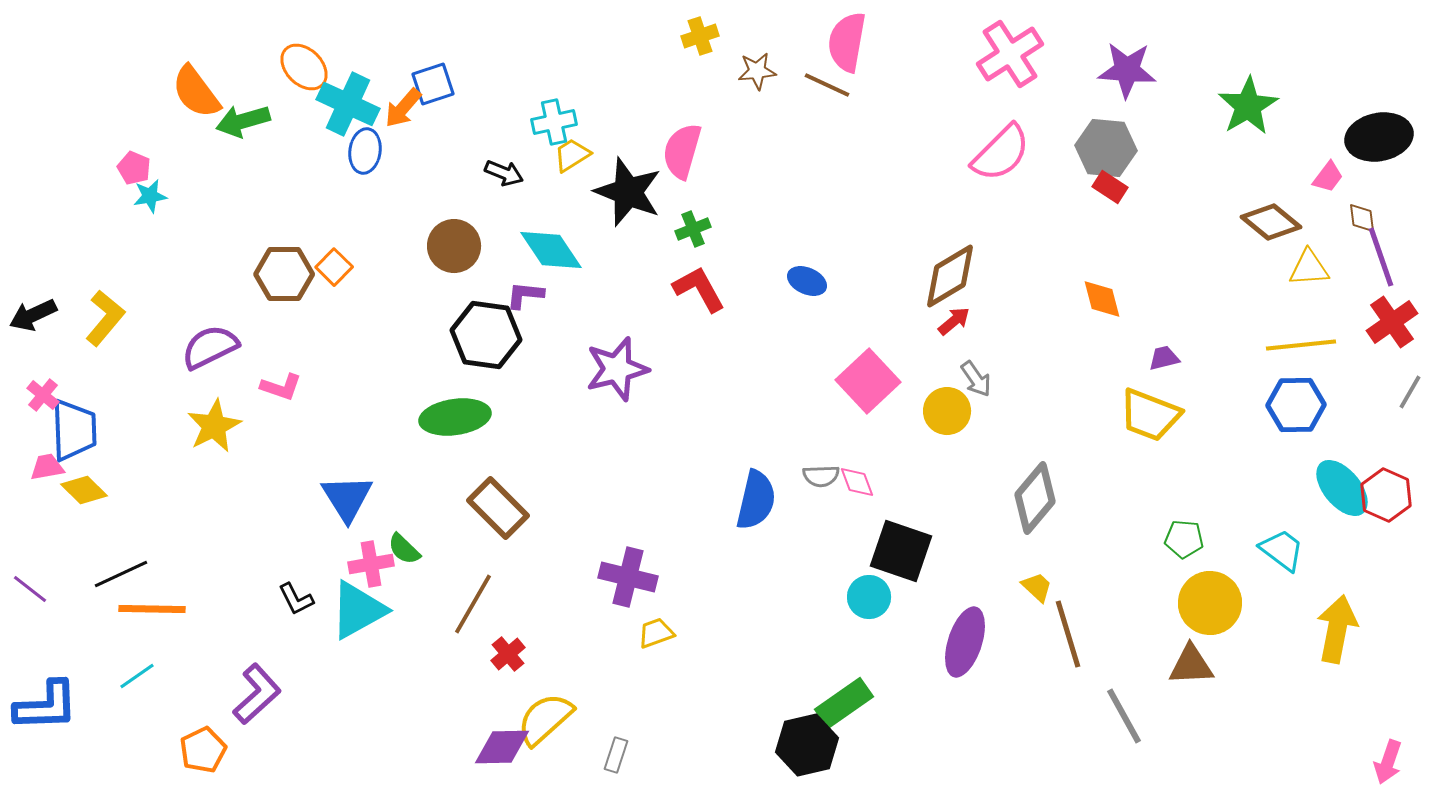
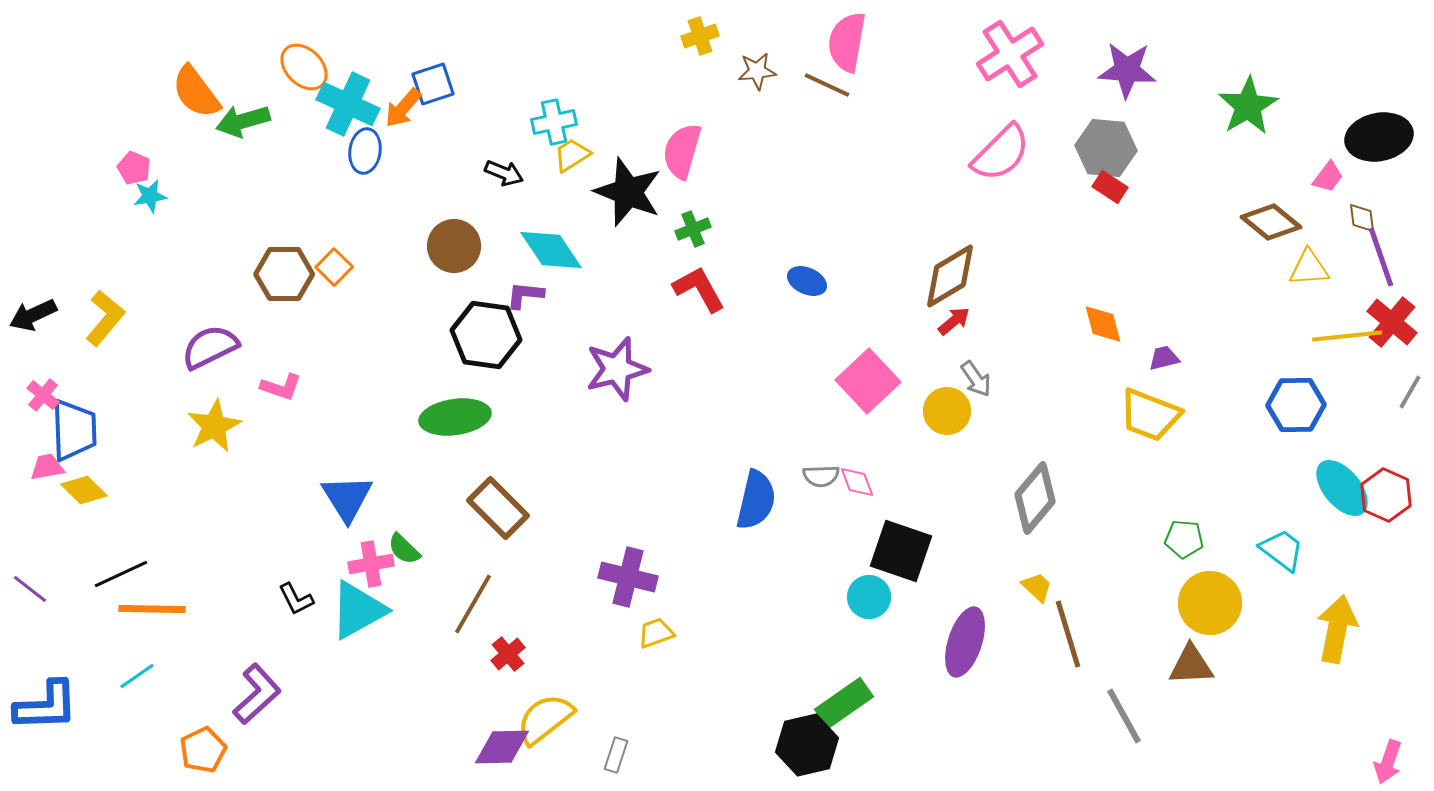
orange diamond at (1102, 299): moved 1 px right, 25 px down
red cross at (1392, 322): rotated 15 degrees counterclockwise
yellow line at (1301, 345): moved 46 px right, 9 px up
yellow semicircle at (545, 719): rotated 4 degrees clockwise
